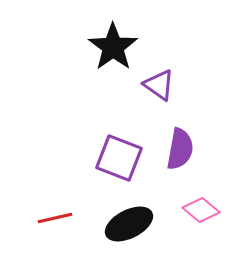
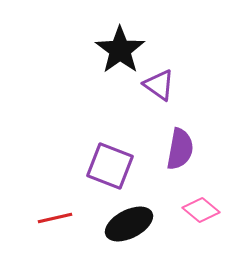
black star: moved 7 px right, 3 px down
purple square: moved 9 px left, 8 px down
